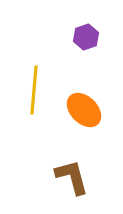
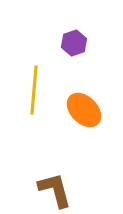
purple hexagon: moved 12 px left, 6 px down
brown L-shape: moved 17 px left, 13 px down
